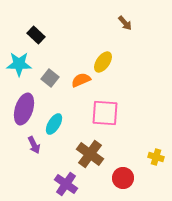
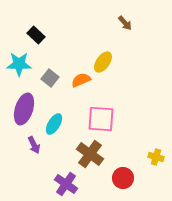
pink square: moved 4 px left, 6 px down
